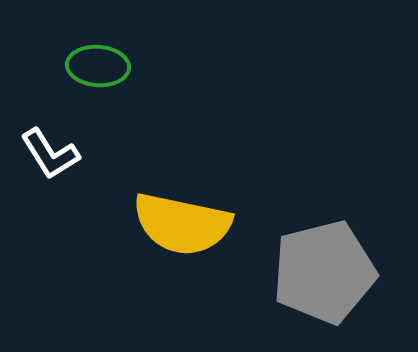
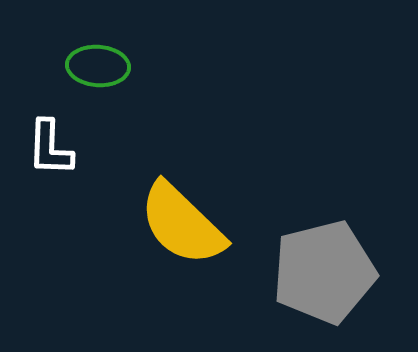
white L-shape: moved 6 px up; rotated 34 degrees clockwise
yellow semicircle: rotated 32 degrees clockwise
